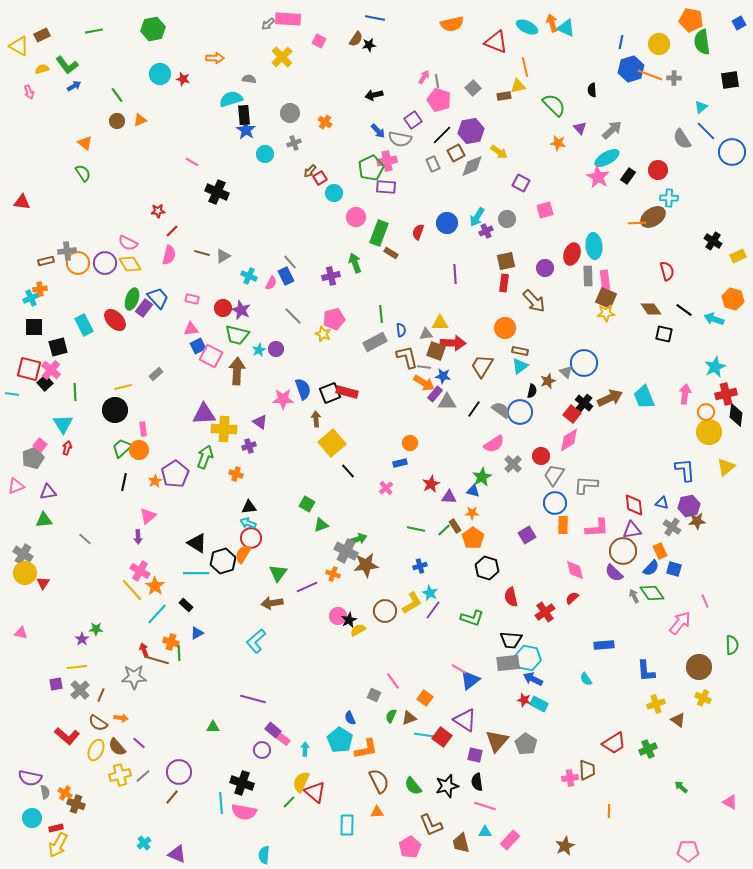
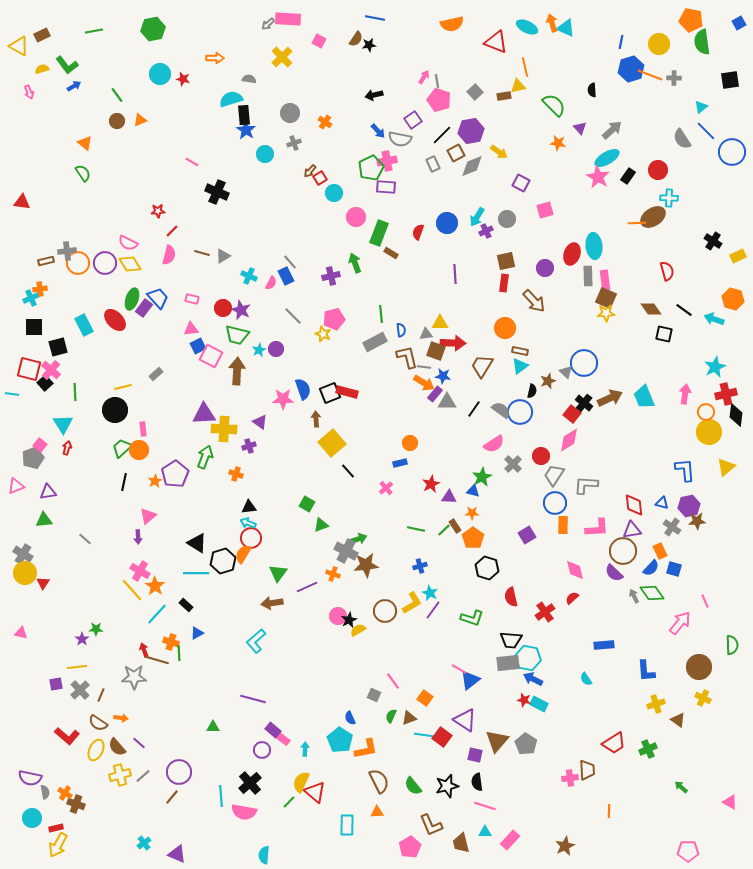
gray square at (473, 88): moved 2 px right, 4 px down
black cross at (242, 783): moved 8 px right; rotated 30 degrees clockwise
cyan line at (221, 803): moved 7 px up
